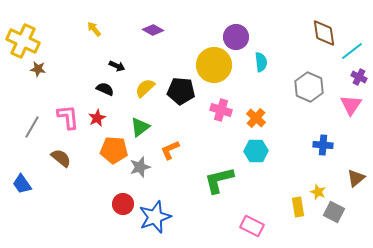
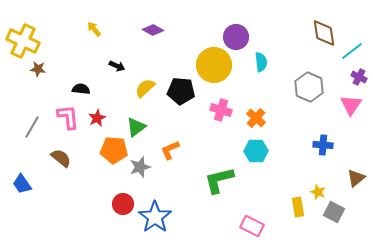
black semicircle: moved 24 px left; rotated 18 degrees counterclockwise
green triangle: moved 4 px left
blue star: rotated 16 degrees counterclockwise
